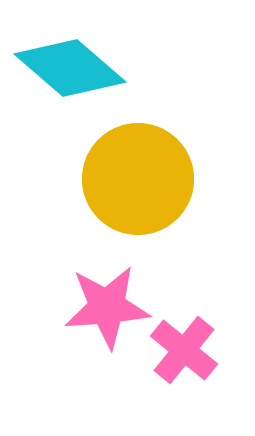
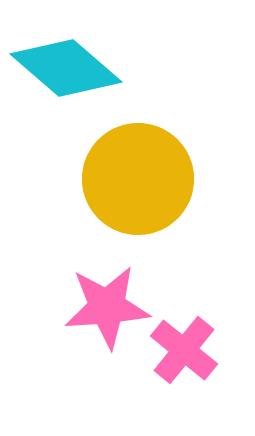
cyan diamond: moved 4 px left
